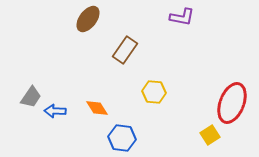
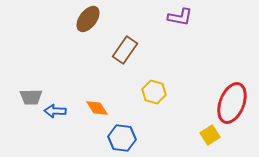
purple L-shape: moved 2 px left
yellow hexagon: rotated 10 degrees clockwise
gray trapezoid: rotated 55 degrees clockwise
